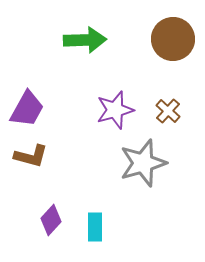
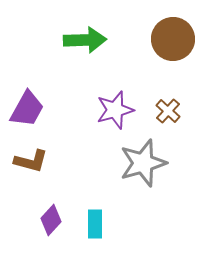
brown L-shape: moved 5 px down
cyan rectangle: moved 3 px up
